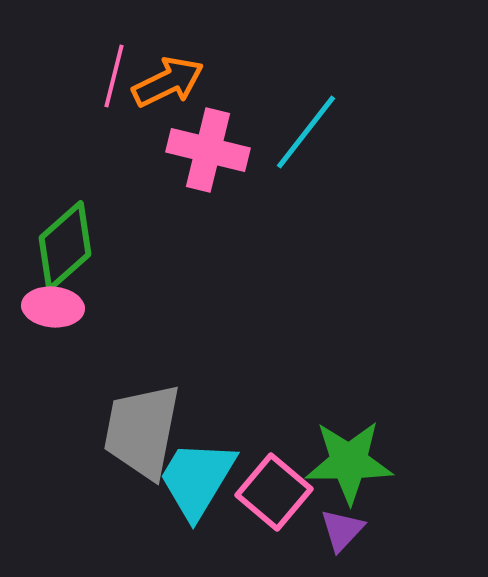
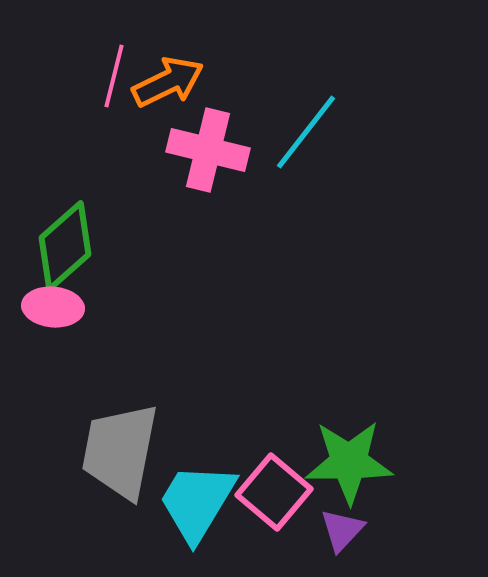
gray trapezoid: moved 22 px left, 20 px down
cyan trapezoid: moved 23 px down
